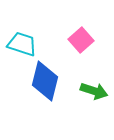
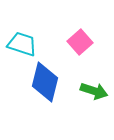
pink square: moved 1 px left, 2 px down
blue diamond: moved 1 px down
